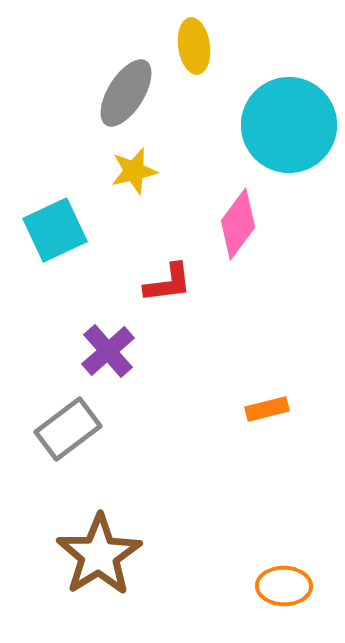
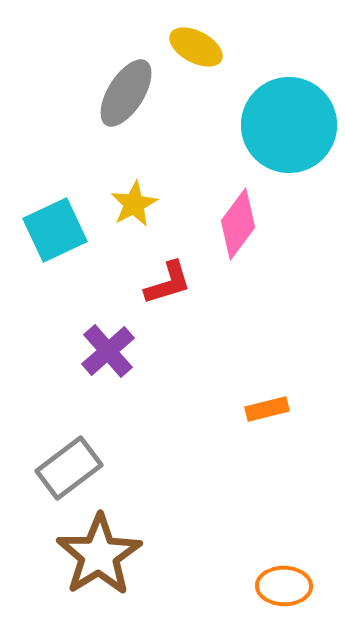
yellow ellipse: moved 2 px right, 1 px down; rotated 54 degrees counterclockwise
yellow star: moved 33 px down; rotated 15 degrees counterclockwise
red L-shape: rotated 10 degrees counterclockwise
gray rectangle: moved 1 px right, 39 px down
